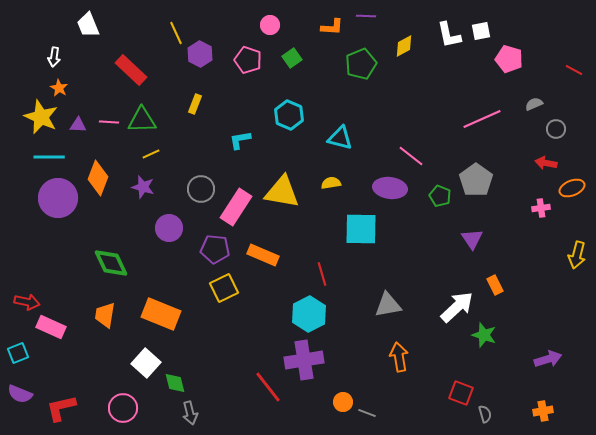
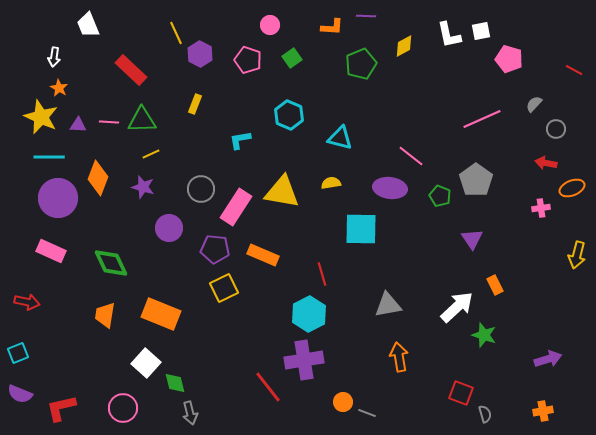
gray semicircle at (534, 104): rotated 24 degrees counterclockwise
pink rectangle at (51, 327): moved 76 px up
